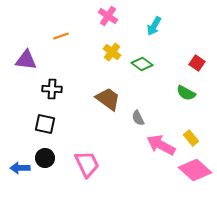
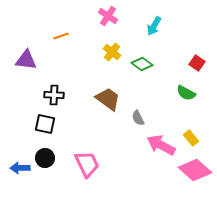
black cross: moved 2 px right, 6 px down
